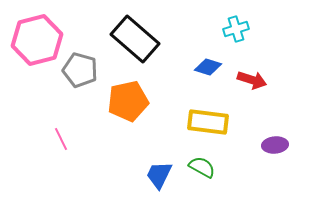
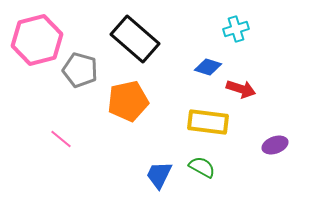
red arrow: moved 11 px left, 9 px down
pink line: rotated 25 degrees counterclockwise
purple ellipse: rotated 15 degrees counterclockwise
